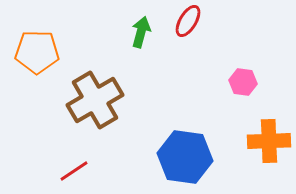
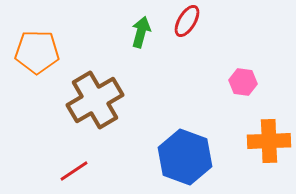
red ellipse: moved 1 px left
blue hexagon: rotated 12 degrees clockwise
